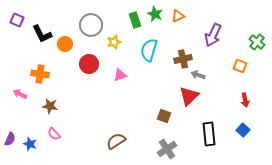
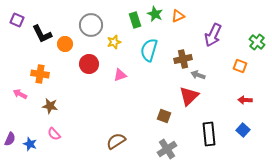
red arrow: rotated 104 degrees clockwise
